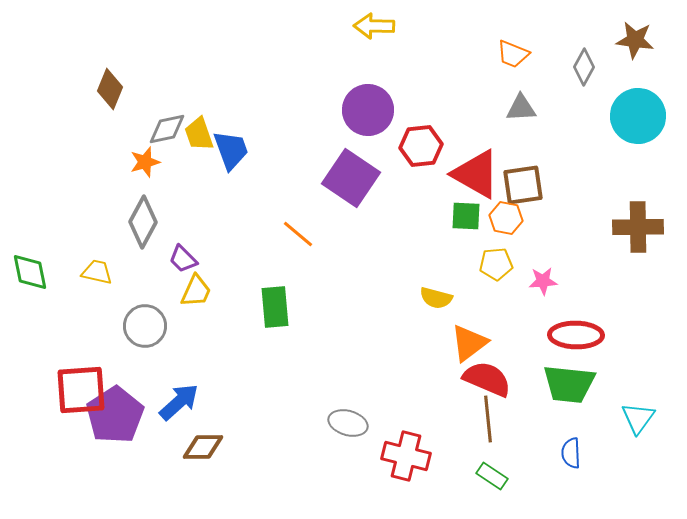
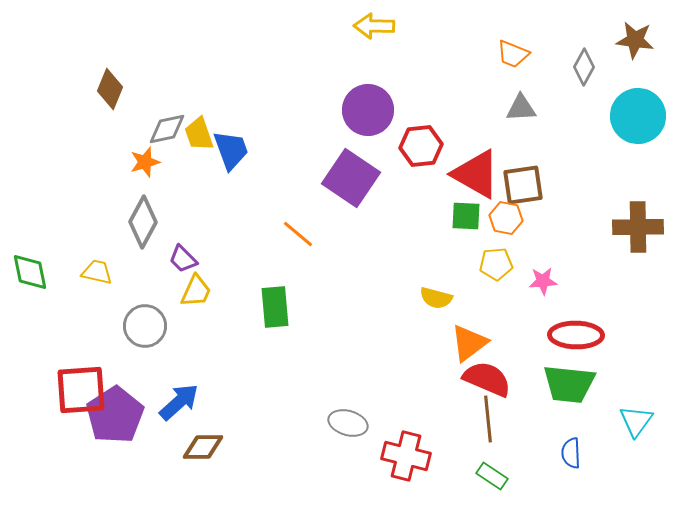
cyan triangle at (638, 418): moved 2 px left, 3 px down
